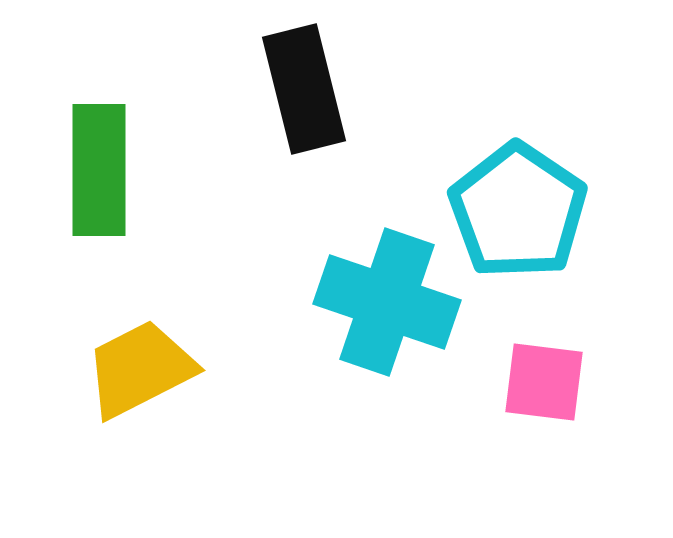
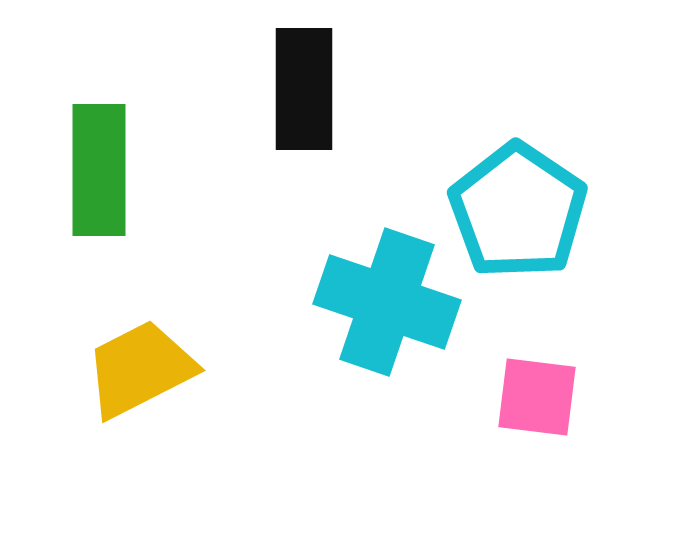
black rectangle: rotated 14 degrees clockwise
pink square: moved 7 px left, 15 px down
